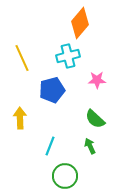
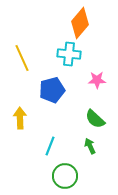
cyan cross: moved 1 px right, 2 px up; rotated 20 degrees clockwise
